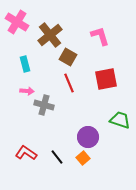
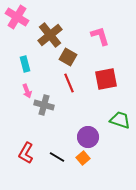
pink cross: moved 5 px up
pink arrow: rotated 64 degrees clockwise
red L-shape: rotated 95 degrees counterclockwise
black line: rotated 21 degrees counterclockwise
